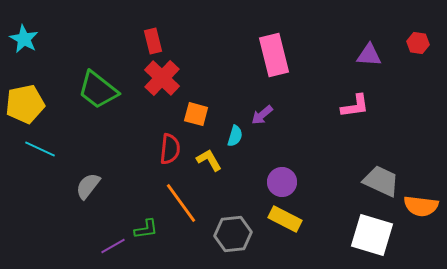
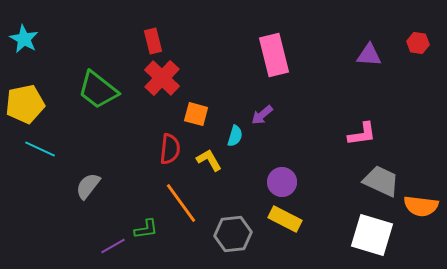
pink L-shape: moved 7 px right, 28 px down
